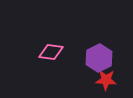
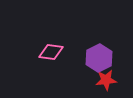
red star: rotated 10 degrees counterclockwise
